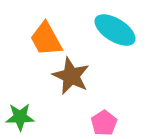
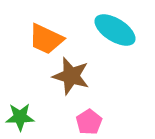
orange trapezoid: rotated 36 degrees counterclockwise
brown star: rotated 9 degrees counterclockwise
pink pentagon: moved 15 px left, 1 px up
